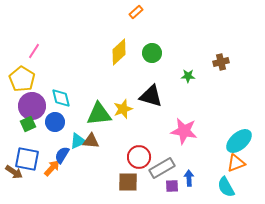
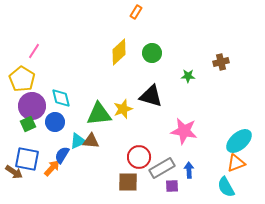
orange rectangle: rotated 16 degrees counterclockwise
blue arrow: moved 8 px up
